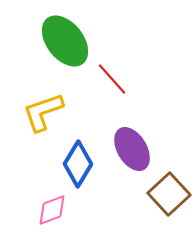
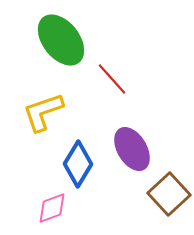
green ellipse: moved 4 px left, 1 px up
pink diamond: moved 2 px up
